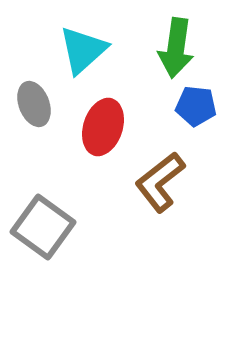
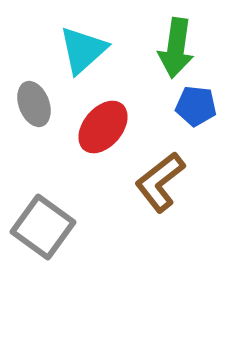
red ellipse: rotated 22 degrees clockwise
